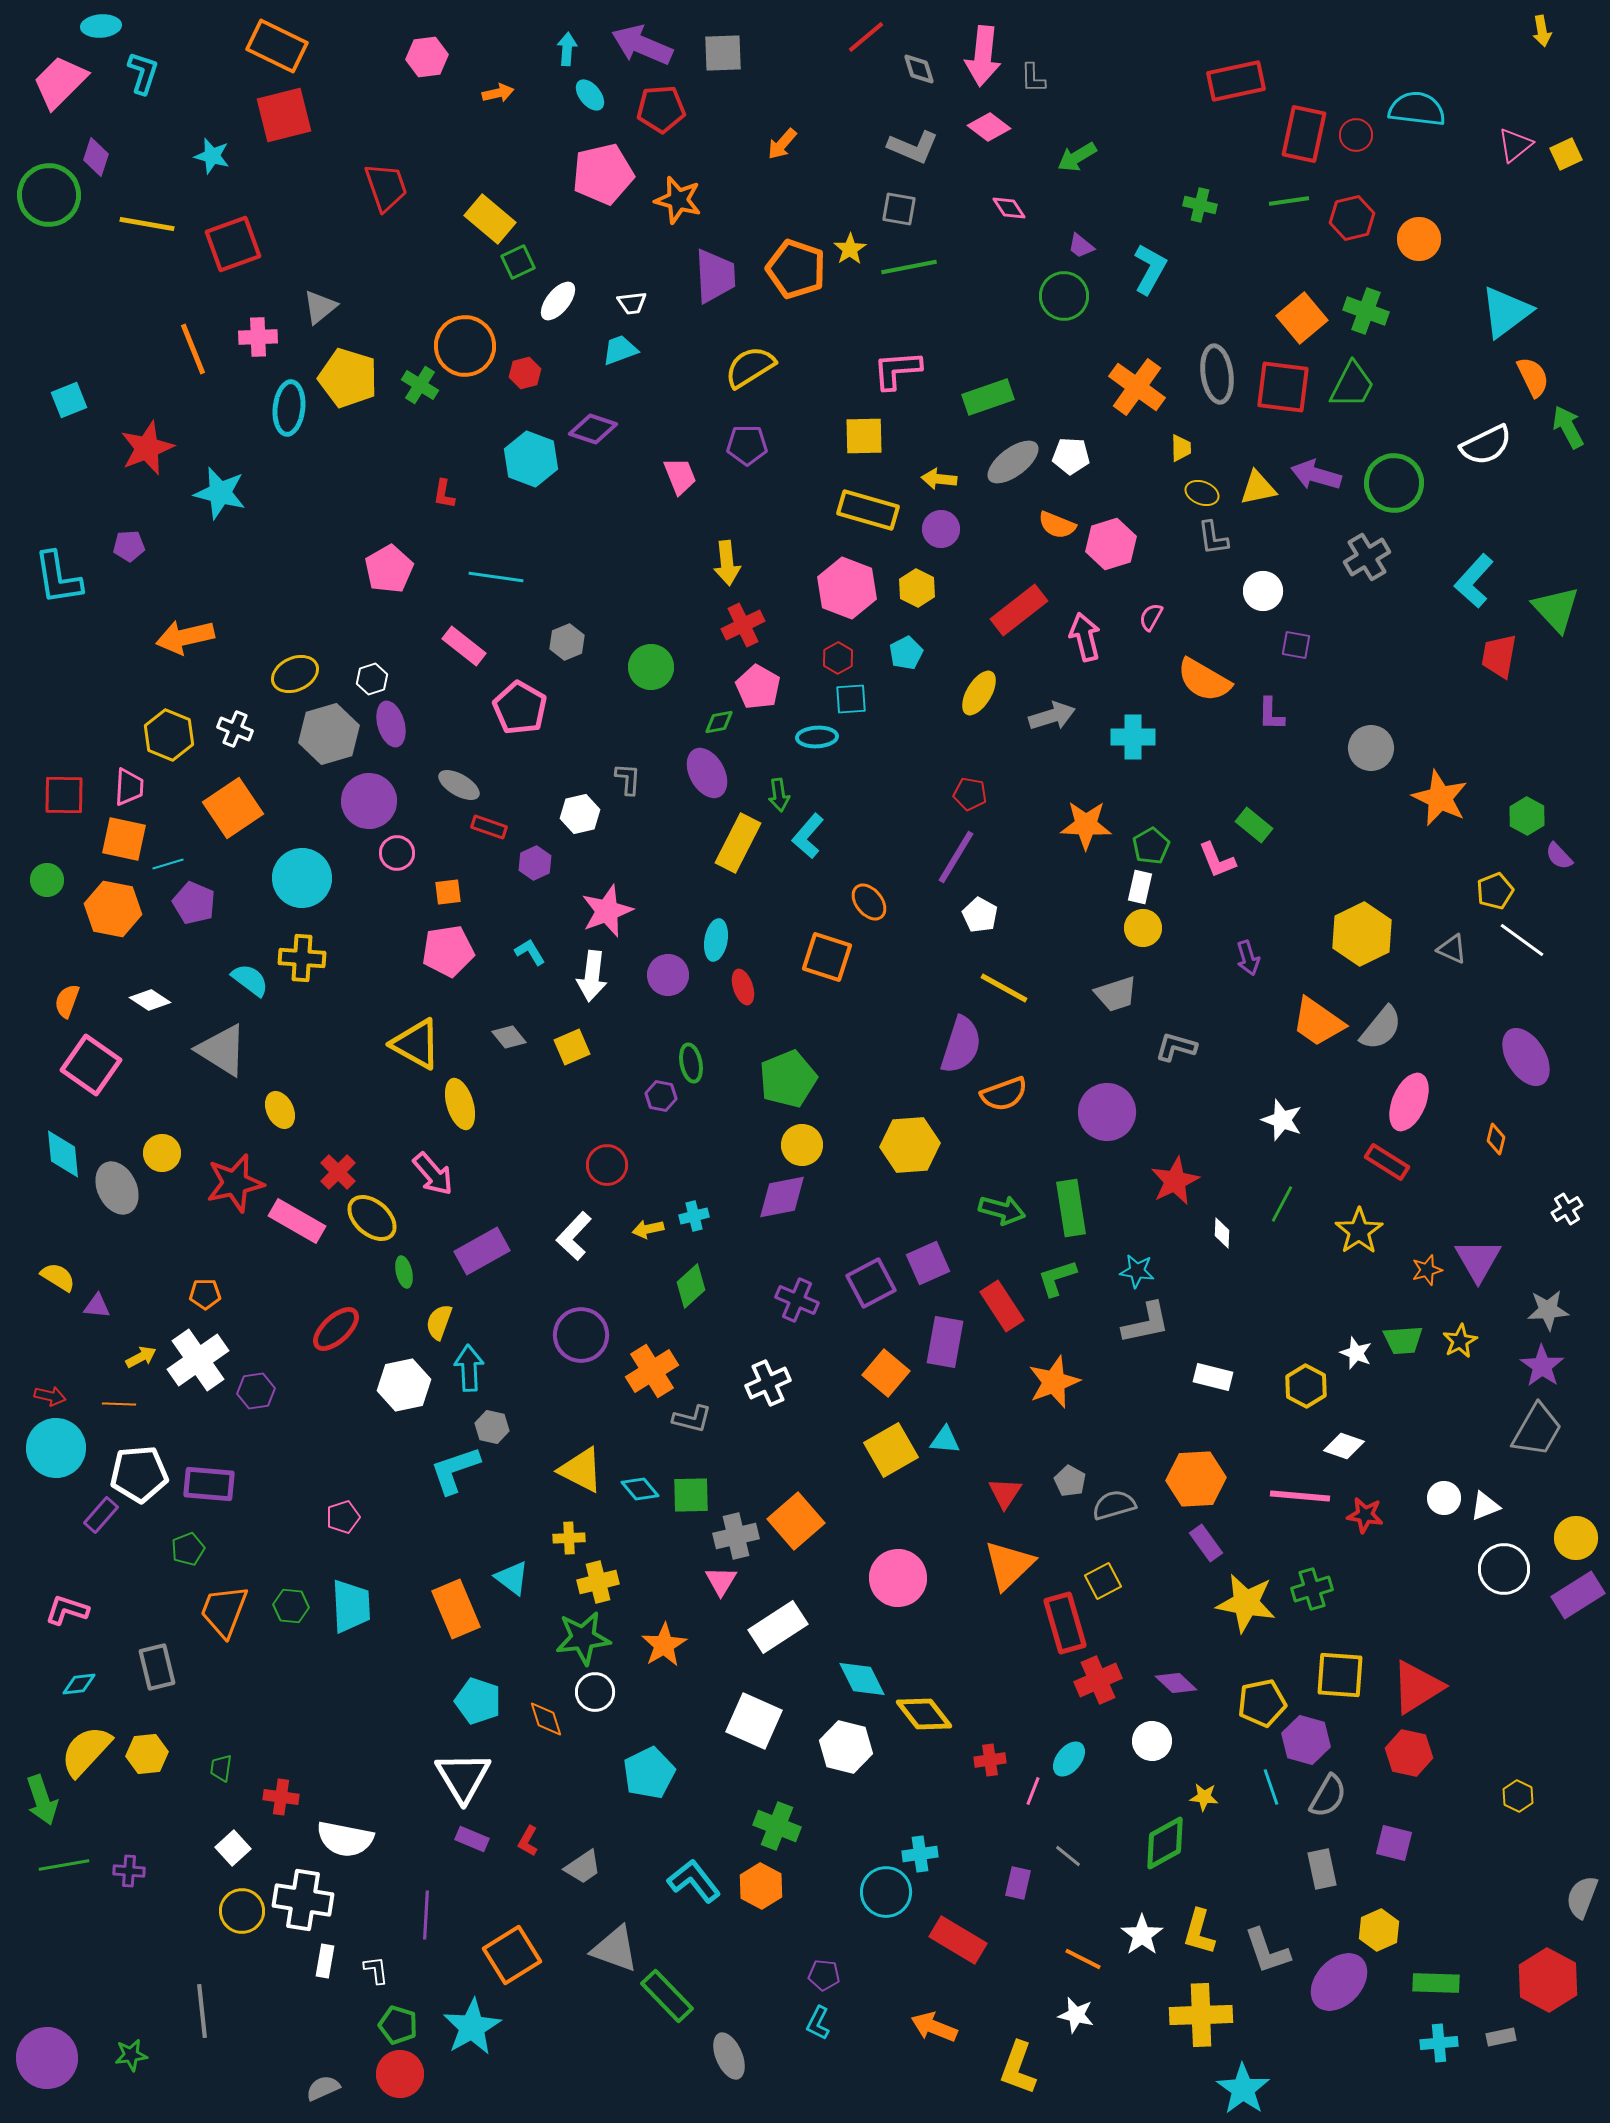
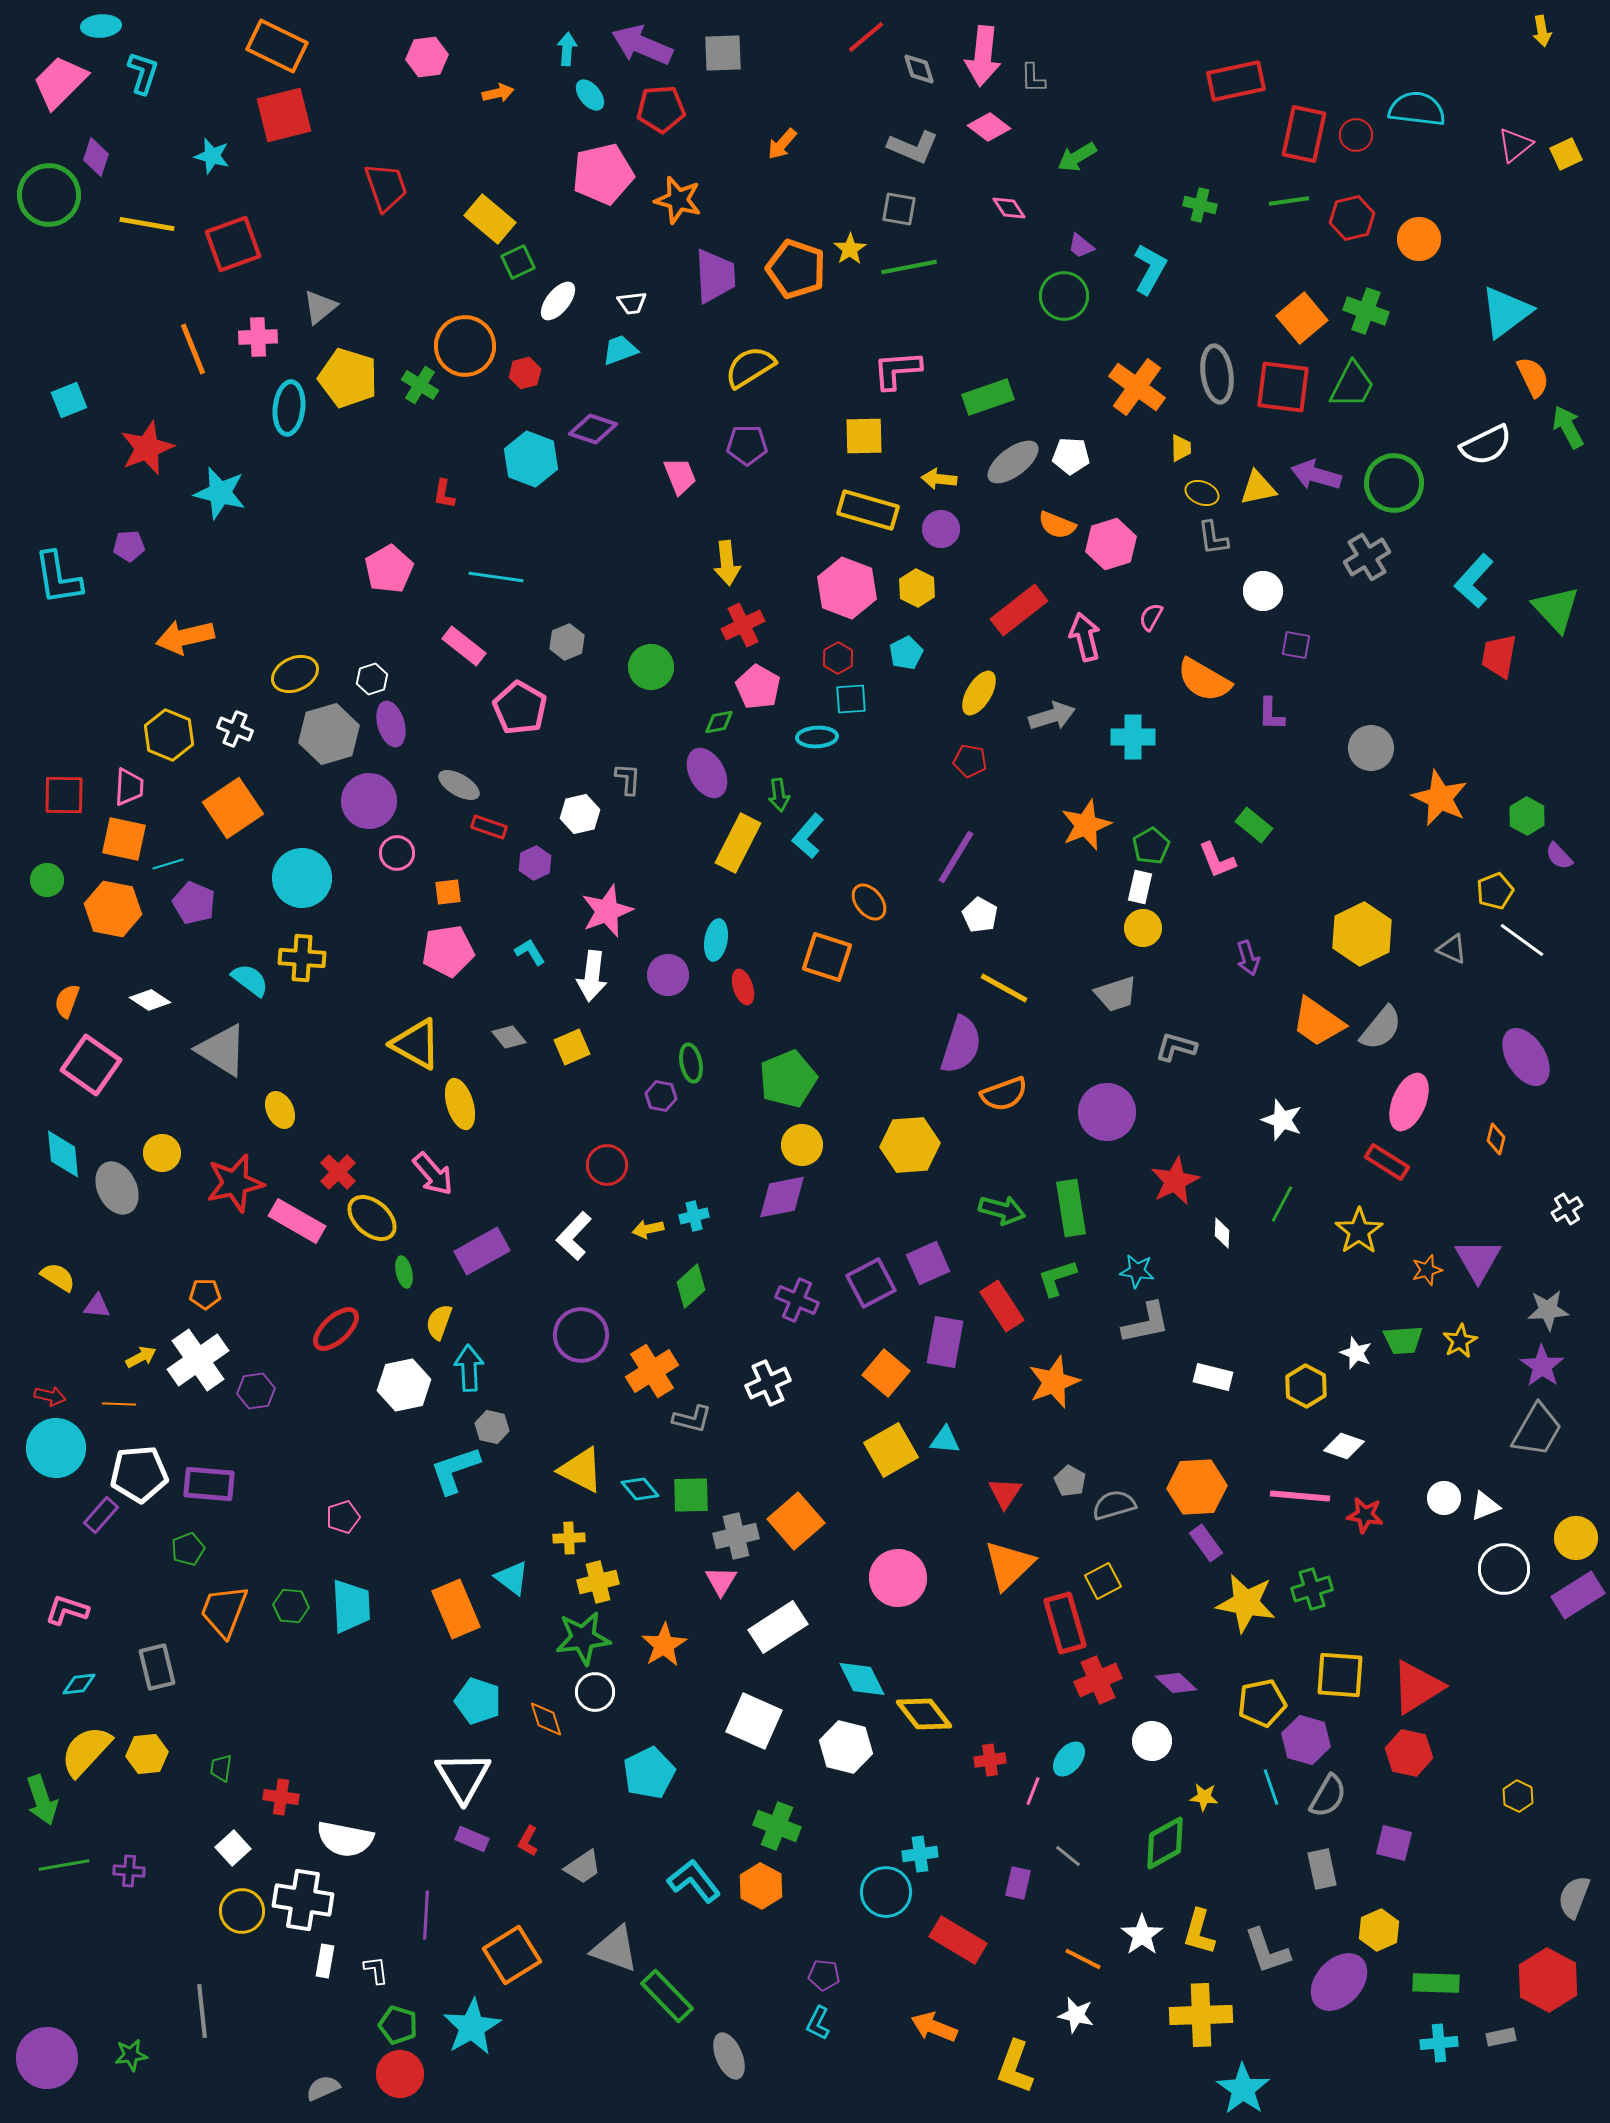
red pentagon at (970, 794): moved 33 px up
orange star at (1086, 825): rotated 24 degrees counterclockwise
orange hexagon at (1196, 1479): moved 1 px right, 8 px down
gray semicircle at (1582, 1897): moved 8 px left
yellow L-shape at (1018, 2068): moved 3 px left, 1 px up
